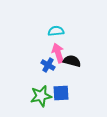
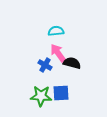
pink arrow: rotated 18 degrees counterclockwise
black semicircle: moved 2 px down
blue cross: moved 3 px left
green star: rotated 15 degrees clockwise
